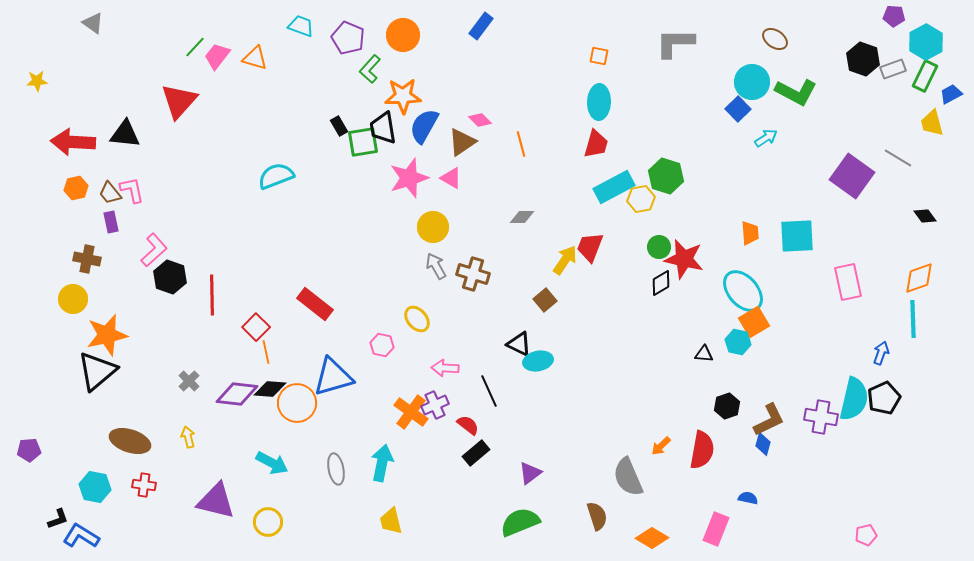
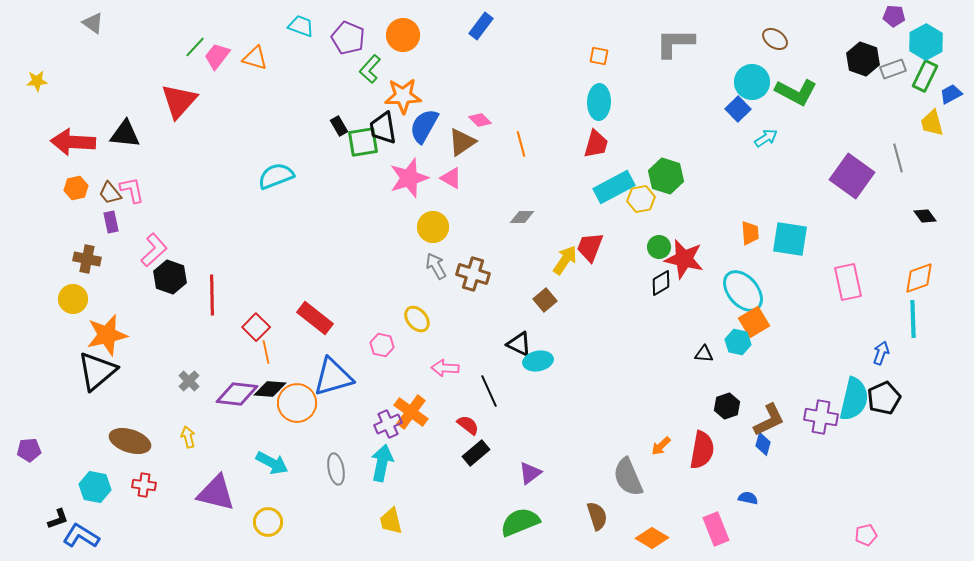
gray line at (898, 158): rotated 44 degrees clockwise
cyan square at (797, 236): moved 7 px left, 3 px down; rotated 12 degrees clockwise
red rectangle at (315, 304): moved 14 px down
purple cross at (435, 405): moved 47 px left, 19 px down
purple triangle at (216, 501): moved 8 px up
pink rectangle at (716, 529): rotated 44 degrees counterclockwise
